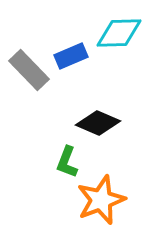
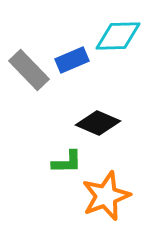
cyan diamond: moved 1 px left, 3 px down
blue rectangle: moved 1 px right, 4 px down
green L-shape: rotated 112 degrees counterclockwise
orange star: moved 5 px right, 4 px up
